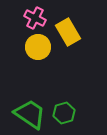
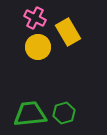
green trapezoid: rotated 40 degrees counterclockwise
